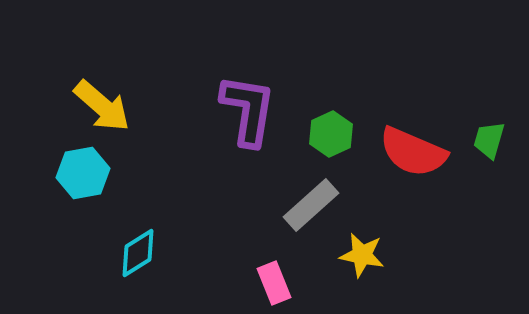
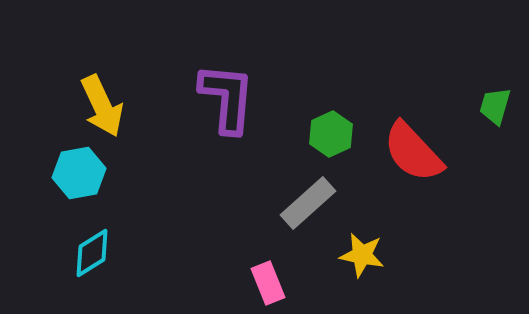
yellow arrow: rotated 24 degrees clockwise
purple L-shape: moved 21 px left, 12 px up; rotated 4 degrees counterclockwise
green trapezoid: moved 6 px right, 34 px up
red semicircle: rotated 24 degrees clockwise
cyan hexagon: moved 4 px left
gray rectangle: moved 3 px left, 2 px up
cyan diamond: moved 46 px left
pink rectangle: moved 6 px left
